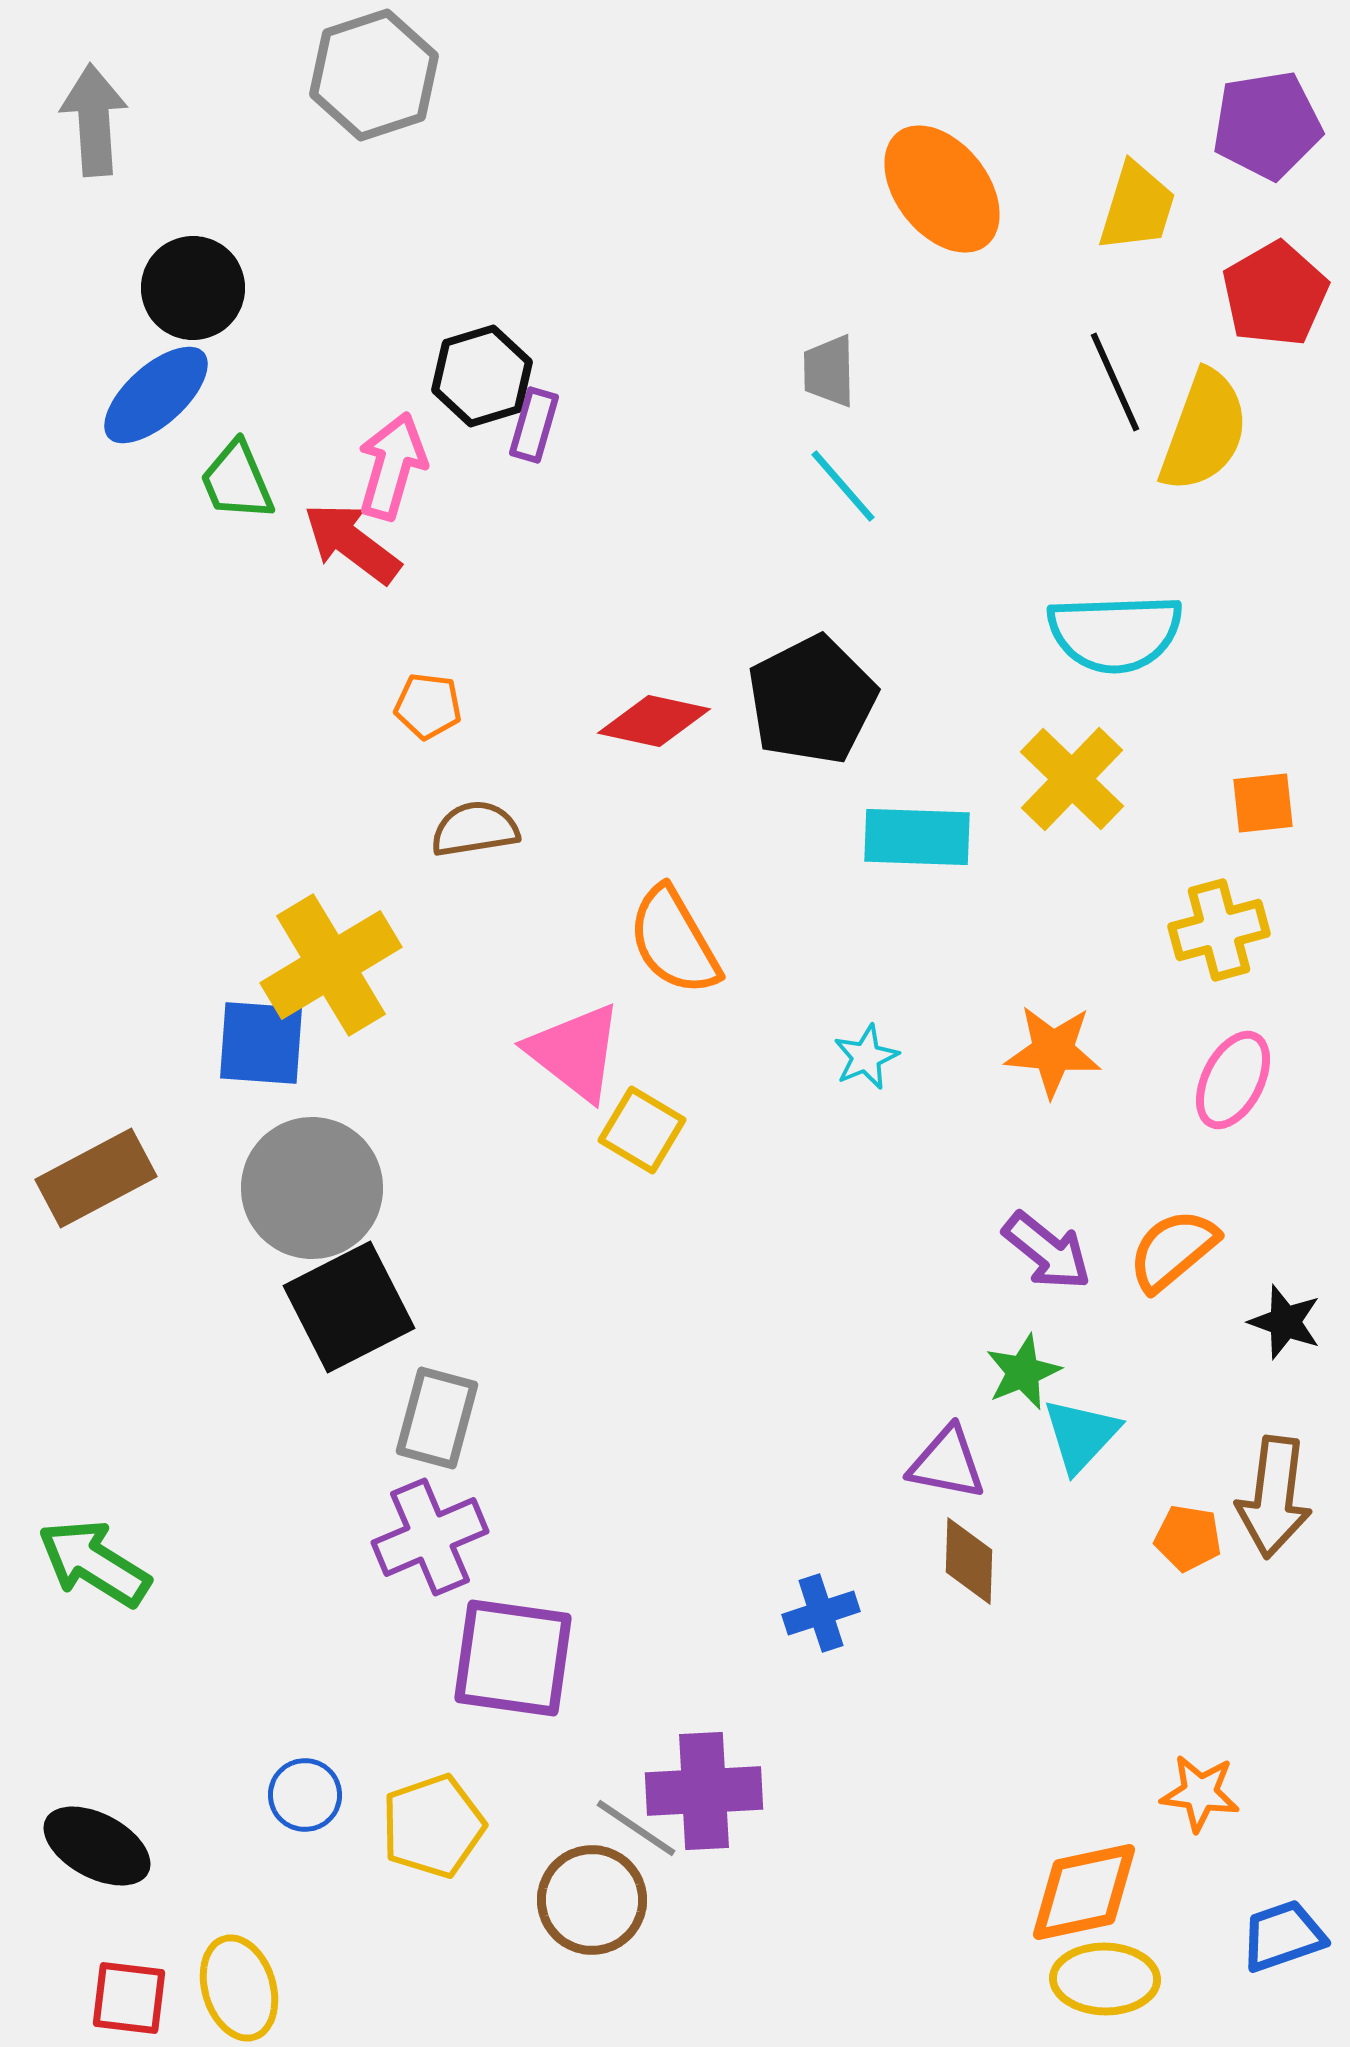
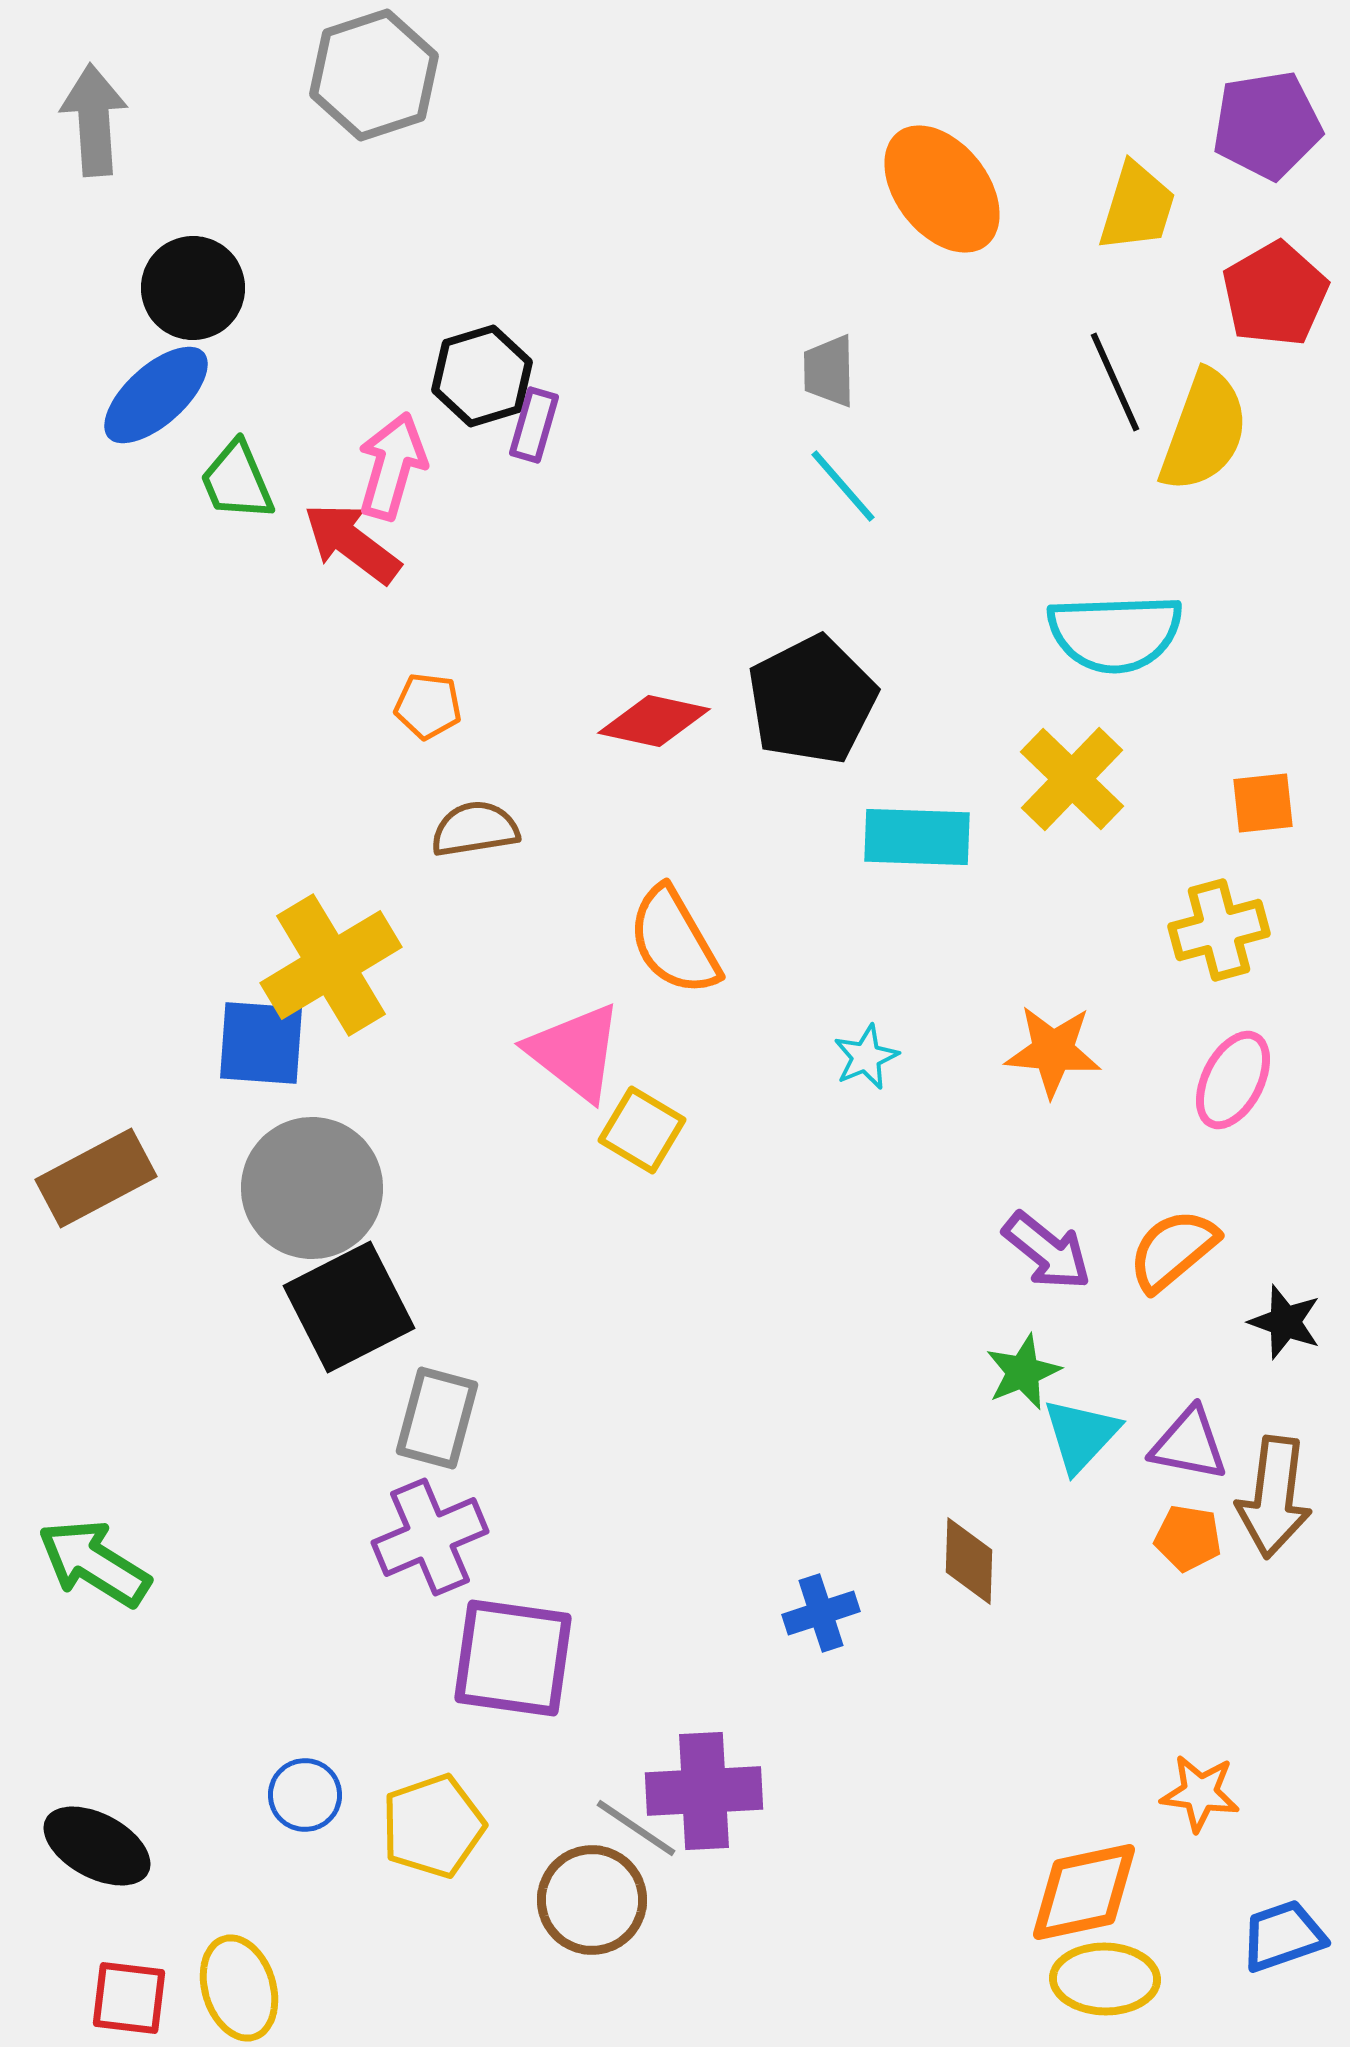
purple triangle at (947, 1463): moved 242 px right, 19 px up
